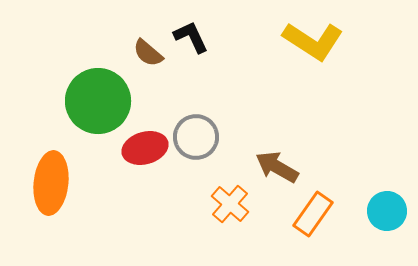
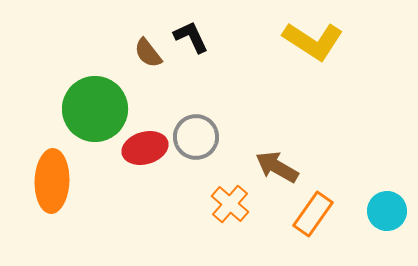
brown semicircle: rotated 12 degrees clockwise
green circle: moved 3 px left, 8 px down
orange ellipse: moved 1 px right, 2 px up; rotated 4 degrees counterclockwise
